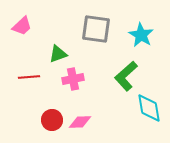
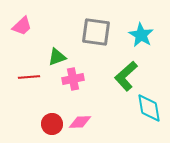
gray square: moved 3 px down
green triangle: moved 1 px left, 3 px down
red circle: moved 4 px down
